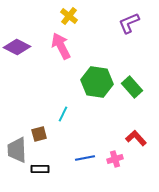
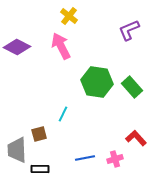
purple L-shape: moved 7 px down
